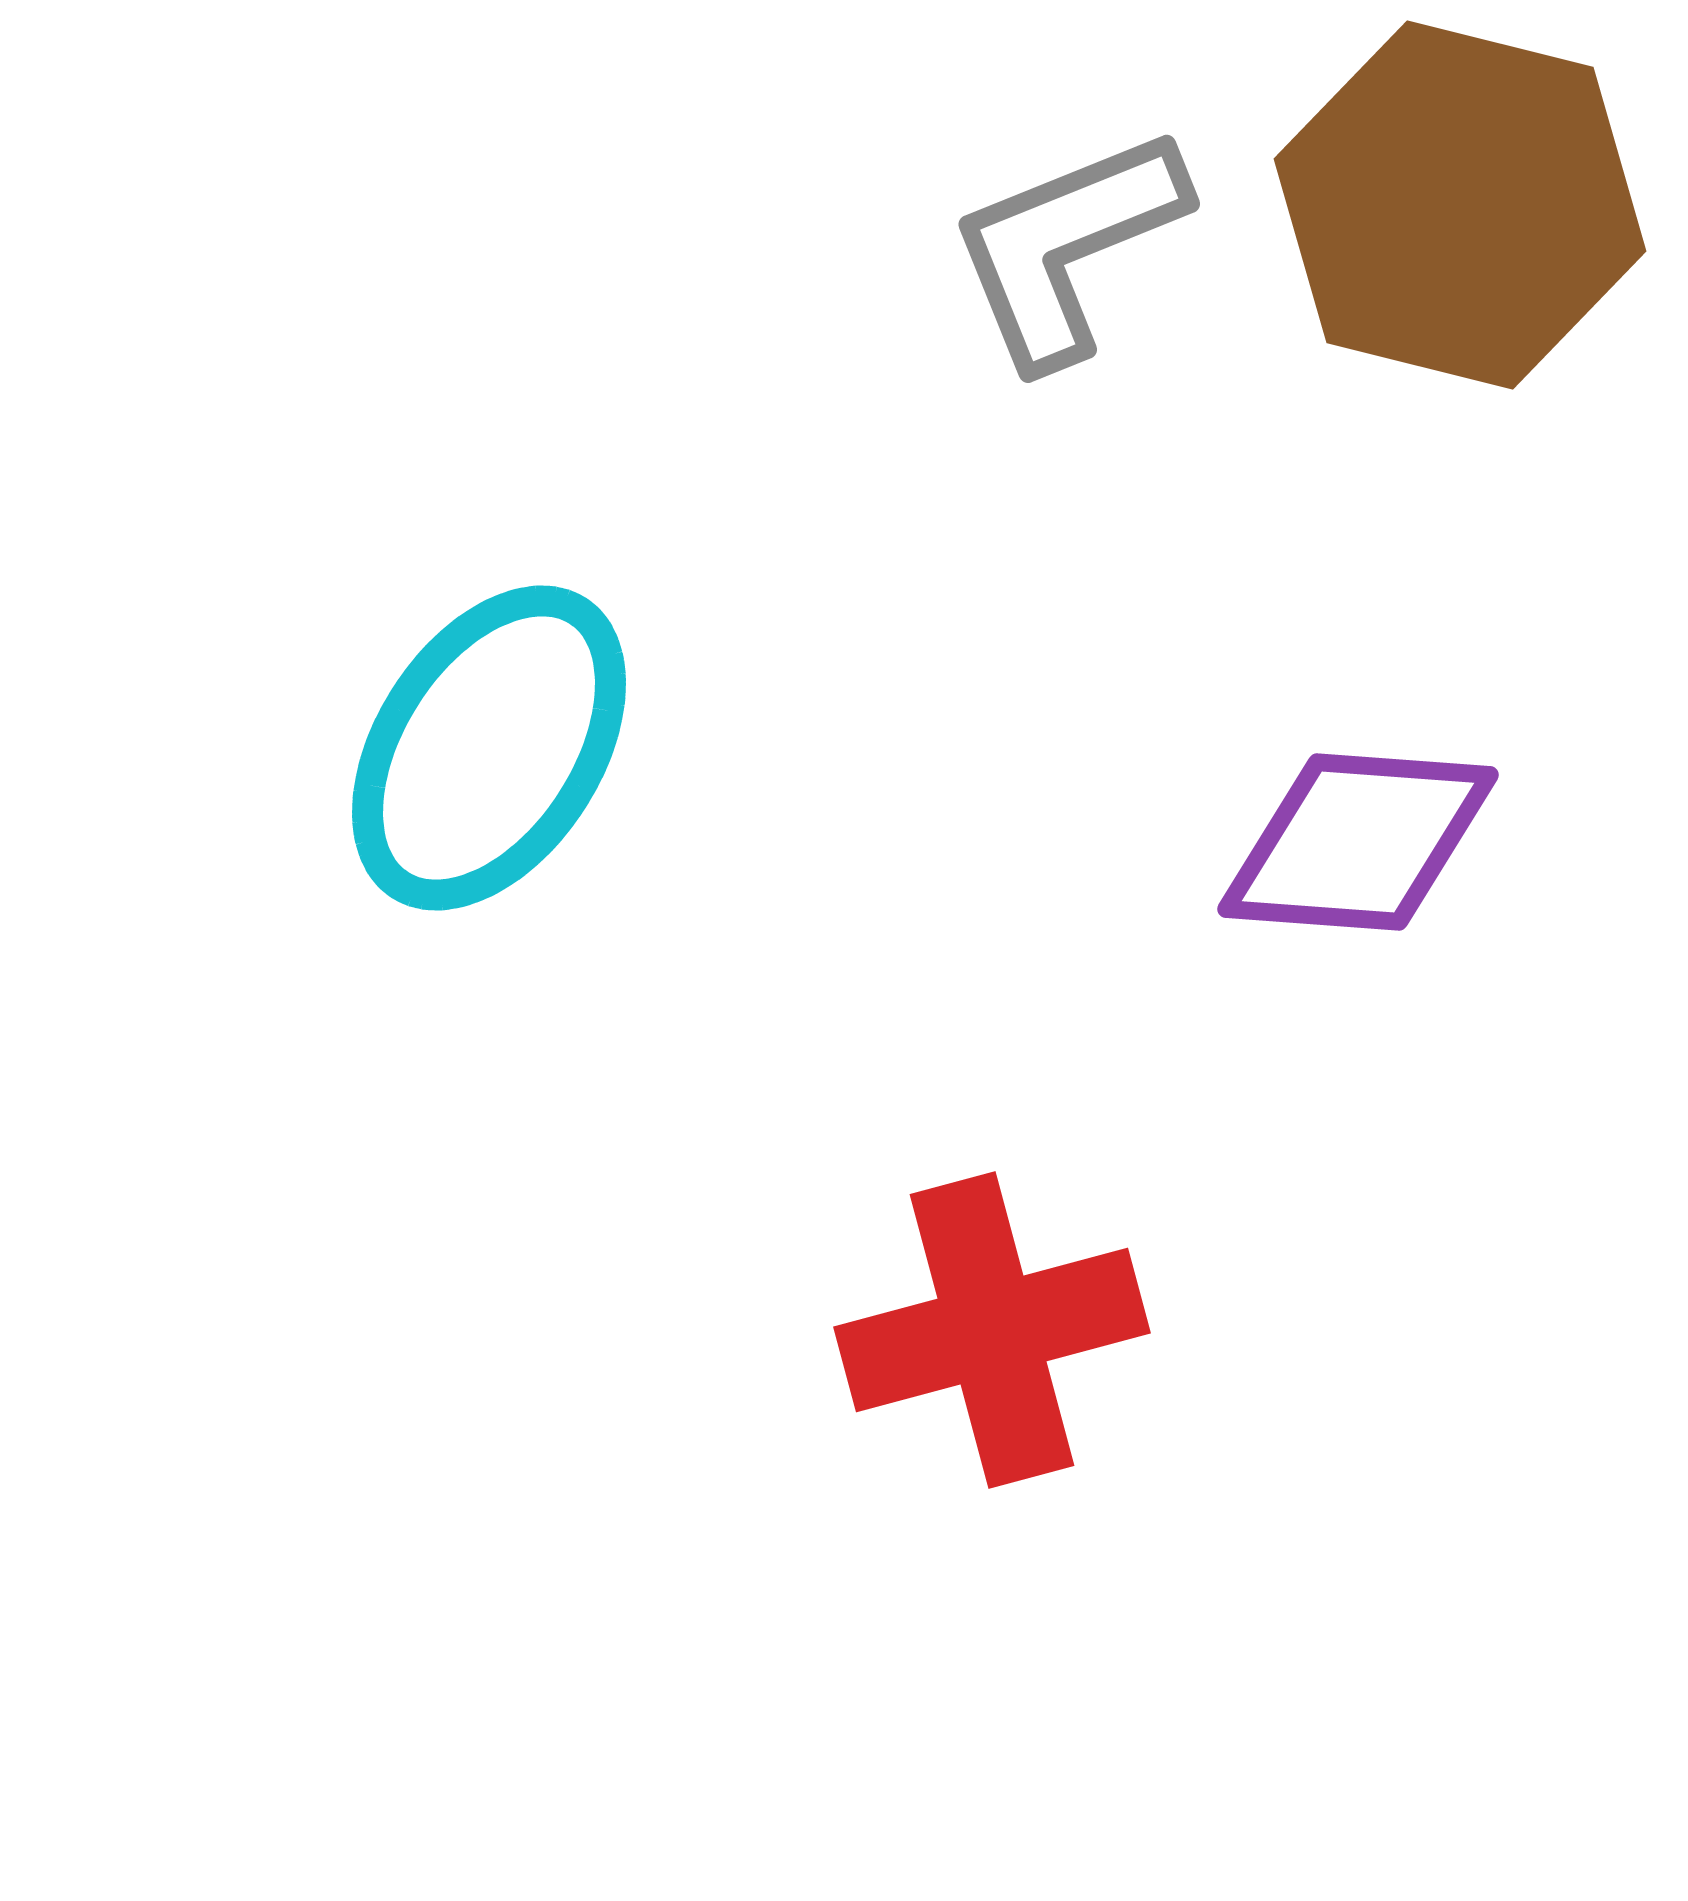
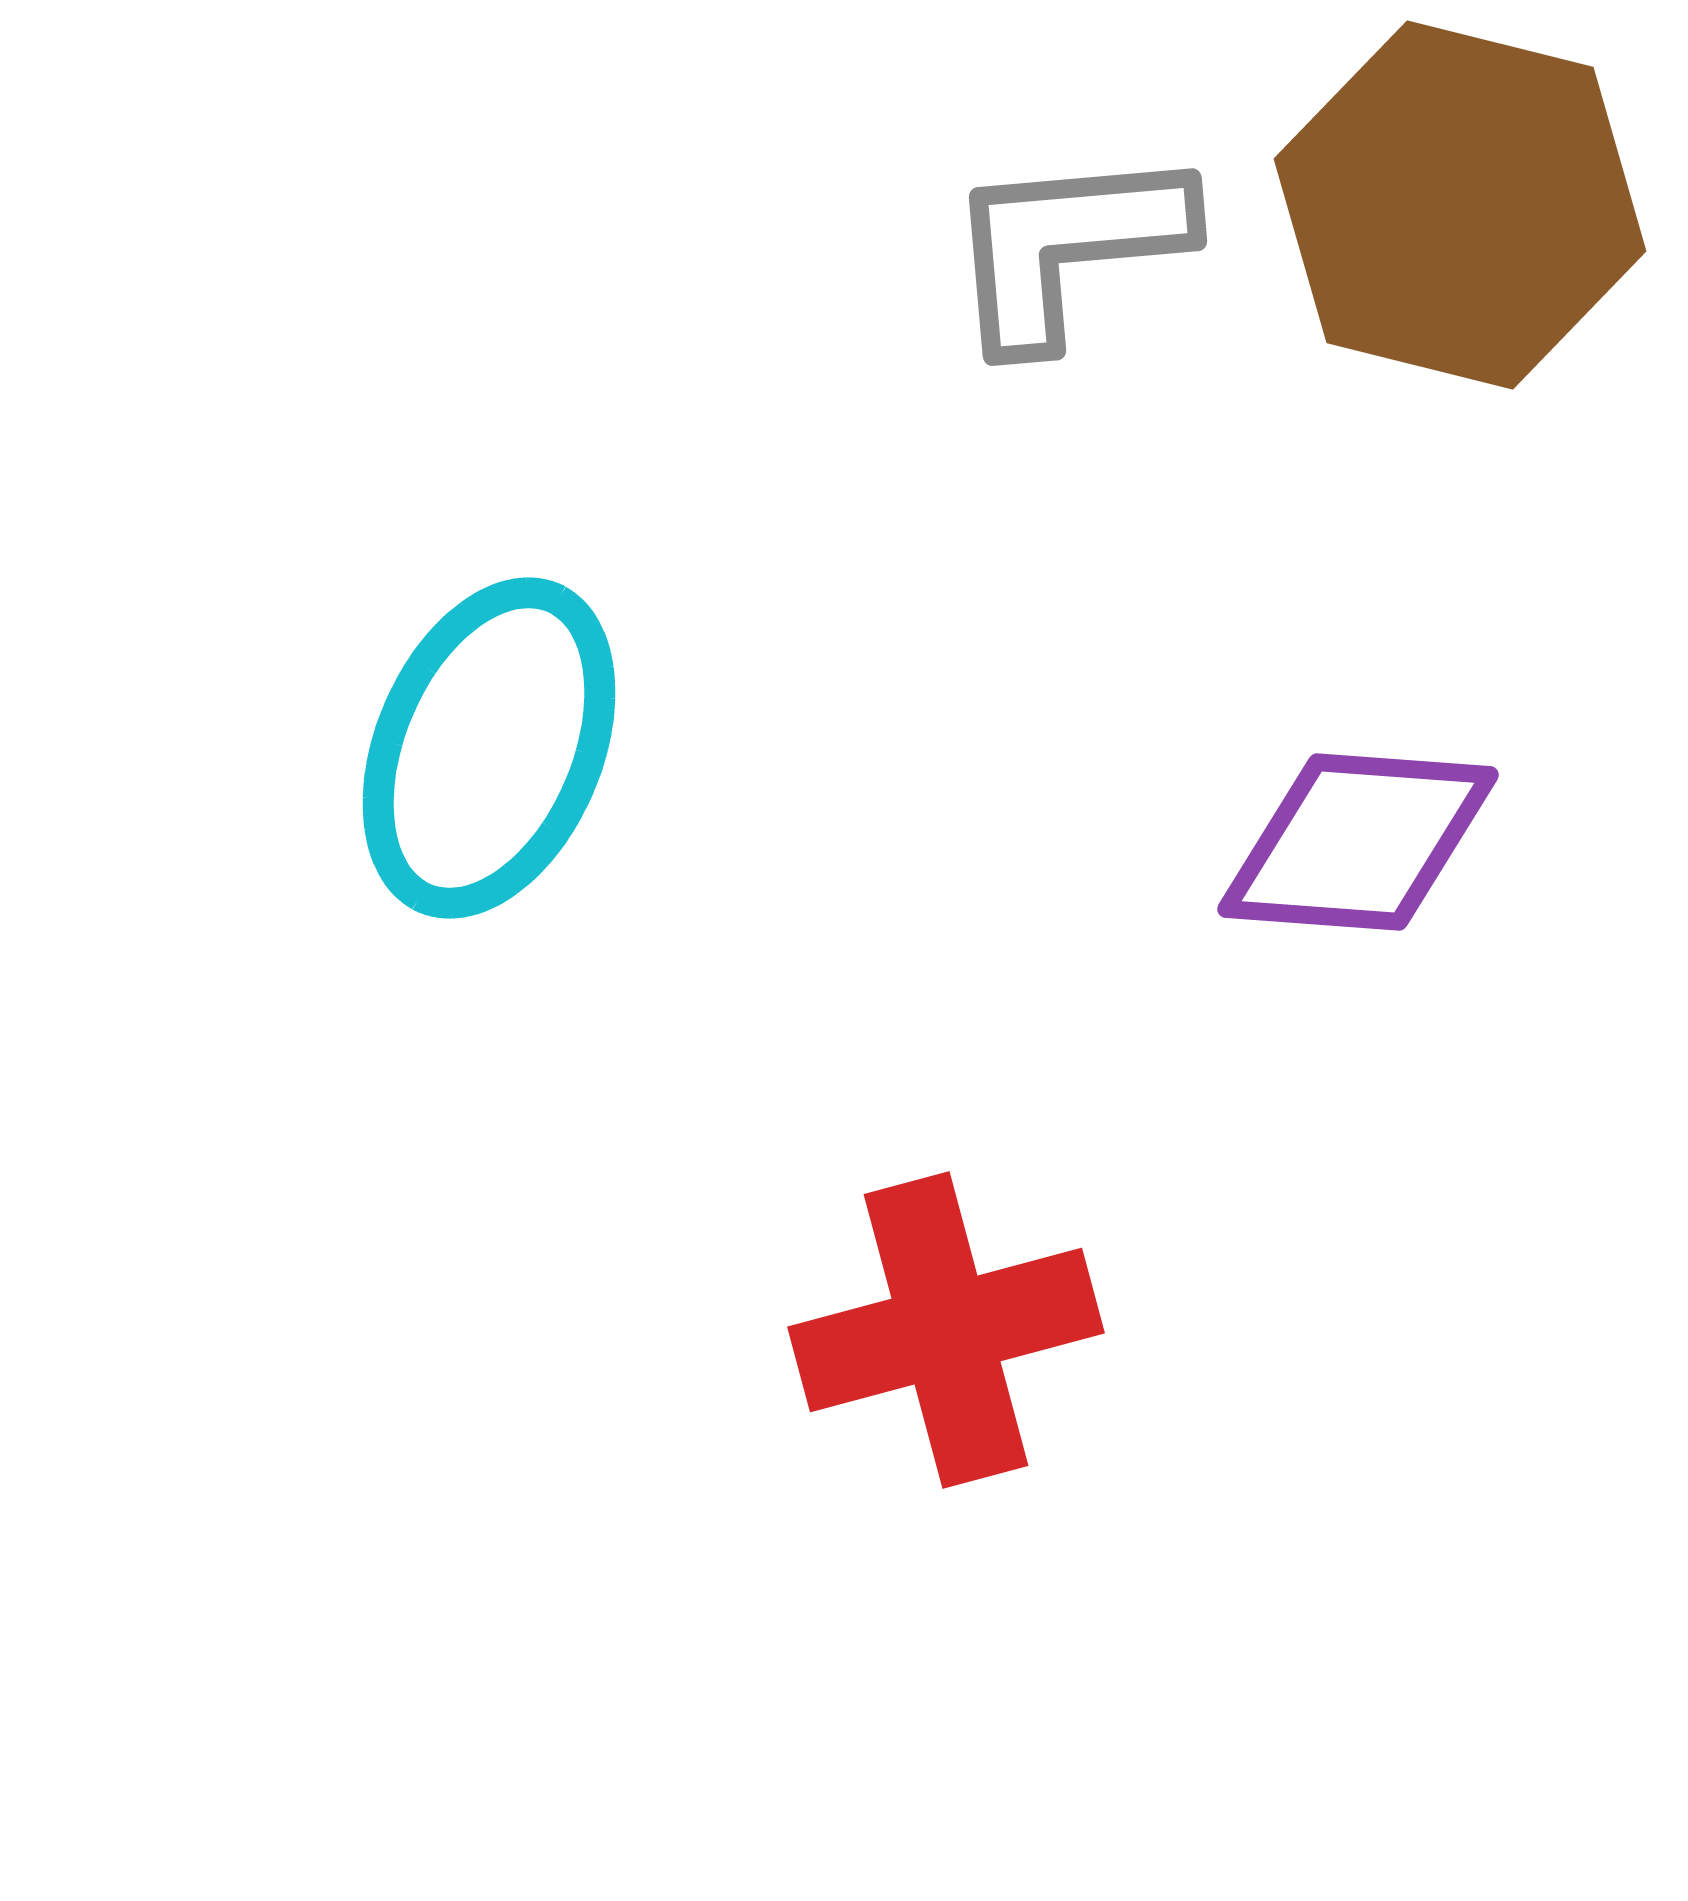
gray L-shape: rotated 17 degrees clockwise
cyan ellipse: rotated 10 degrees counterclockwise
red cross: moved 46 px left
